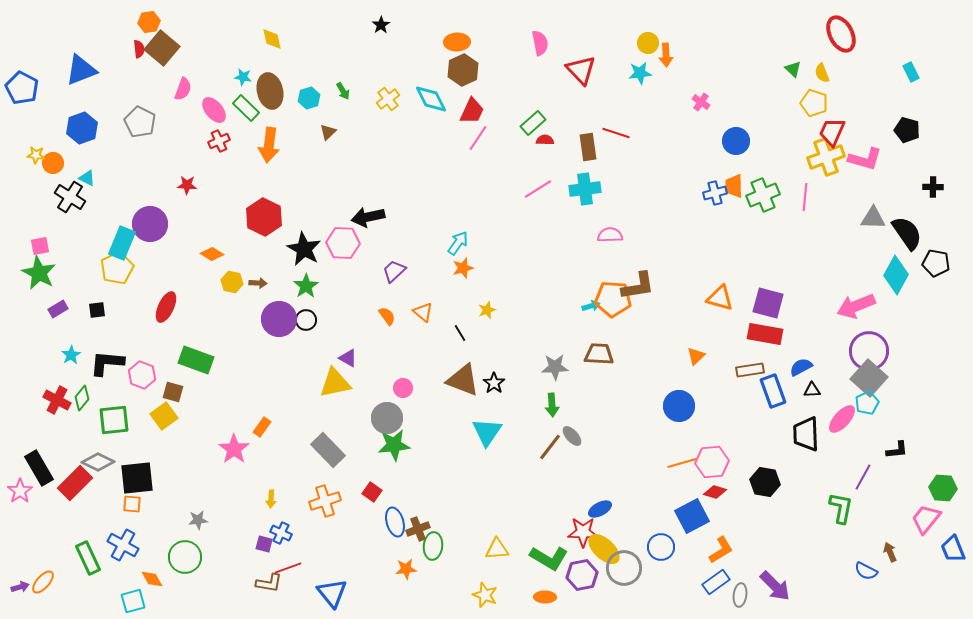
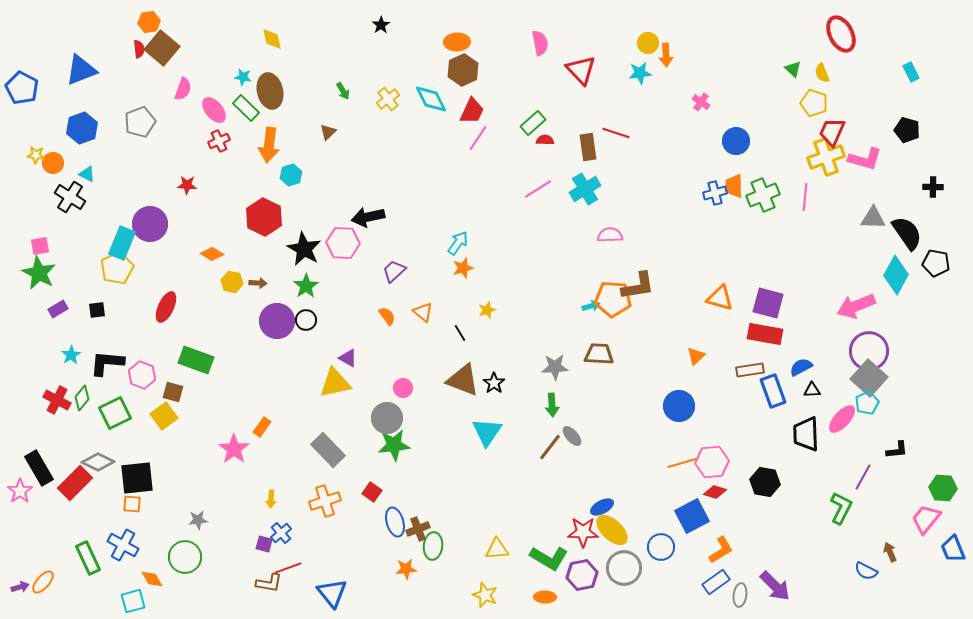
cyan hexagon at (309, 98): moved 18 px left, 77 px down
gray pentagon at (140, 122): rotated 24 degrees clockwise
cyan triangle at (87, 178): moved 4 px up
cyan cross at (585, 189): rotated 24 degrees counterclockwise
purple circle at (279, 319): moved 2 px left, 2 px down
green square at (114, 420): moved 1 px right, 7 px up; rotated 20 degrees counterclockwise
green L-shape at (841, 508): rotated 16 degrees clockwise
blue ellipse at (600, 509): moved 2 px right, 2 px up
blue cross at (281, 533): rotated 25 degrees clockwise
yellow ellipse at (604, 549): moved 8 px right, 19 px up
